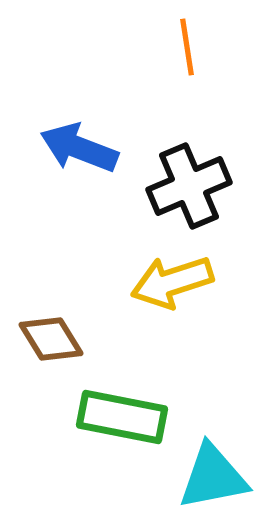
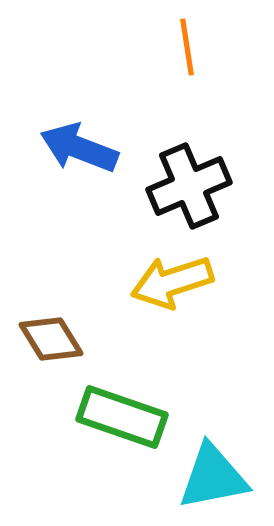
green rectangle: rotated 8 degrees clockwise
